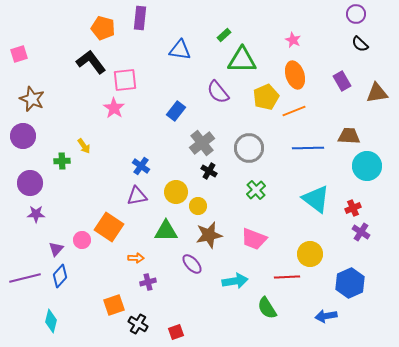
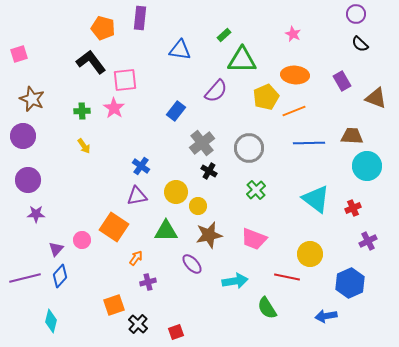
pink star at (293, 40): moved 6 px up
orange ellipse at (295, 75): rotated 68 degrees counterclockwise
purple semicircle at (218, 92): moved 2 px left, 1 px up; rotated 100 degrees counterclockwise
brown triangle at (377, 93): moved 1 px left, 5 px down; rotated 30 degrees clockwise
brown trapezoid at (349, 136): moved 3 px right
blue line at (308, 148): moved 1 px right, 5 px up
green cross at (62, 161): moved 20 px right, 50 px up
purple circle at (30, 183): moved 2 px left, 3 px up
orange square at (109, 227): moved 5 px right
purple cross at (361, 232): moved 7 px right, 9 px down; rotated 30 degrees clockwise
orange arrow at (136, 258): rotated 56 degrees counterclockwise
red line at (287, 277): rotated 15 degrees clockwise
black cross at (138, 324): rotated 12 degrees clockwise
